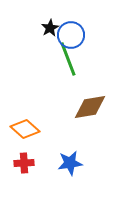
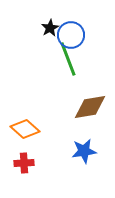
blue star: moved 14 px right, 12 px up
